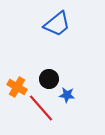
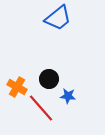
blue trapezoid: moved 1 px right, 6 px up
blue star: moved 1 px right, 1 px down
